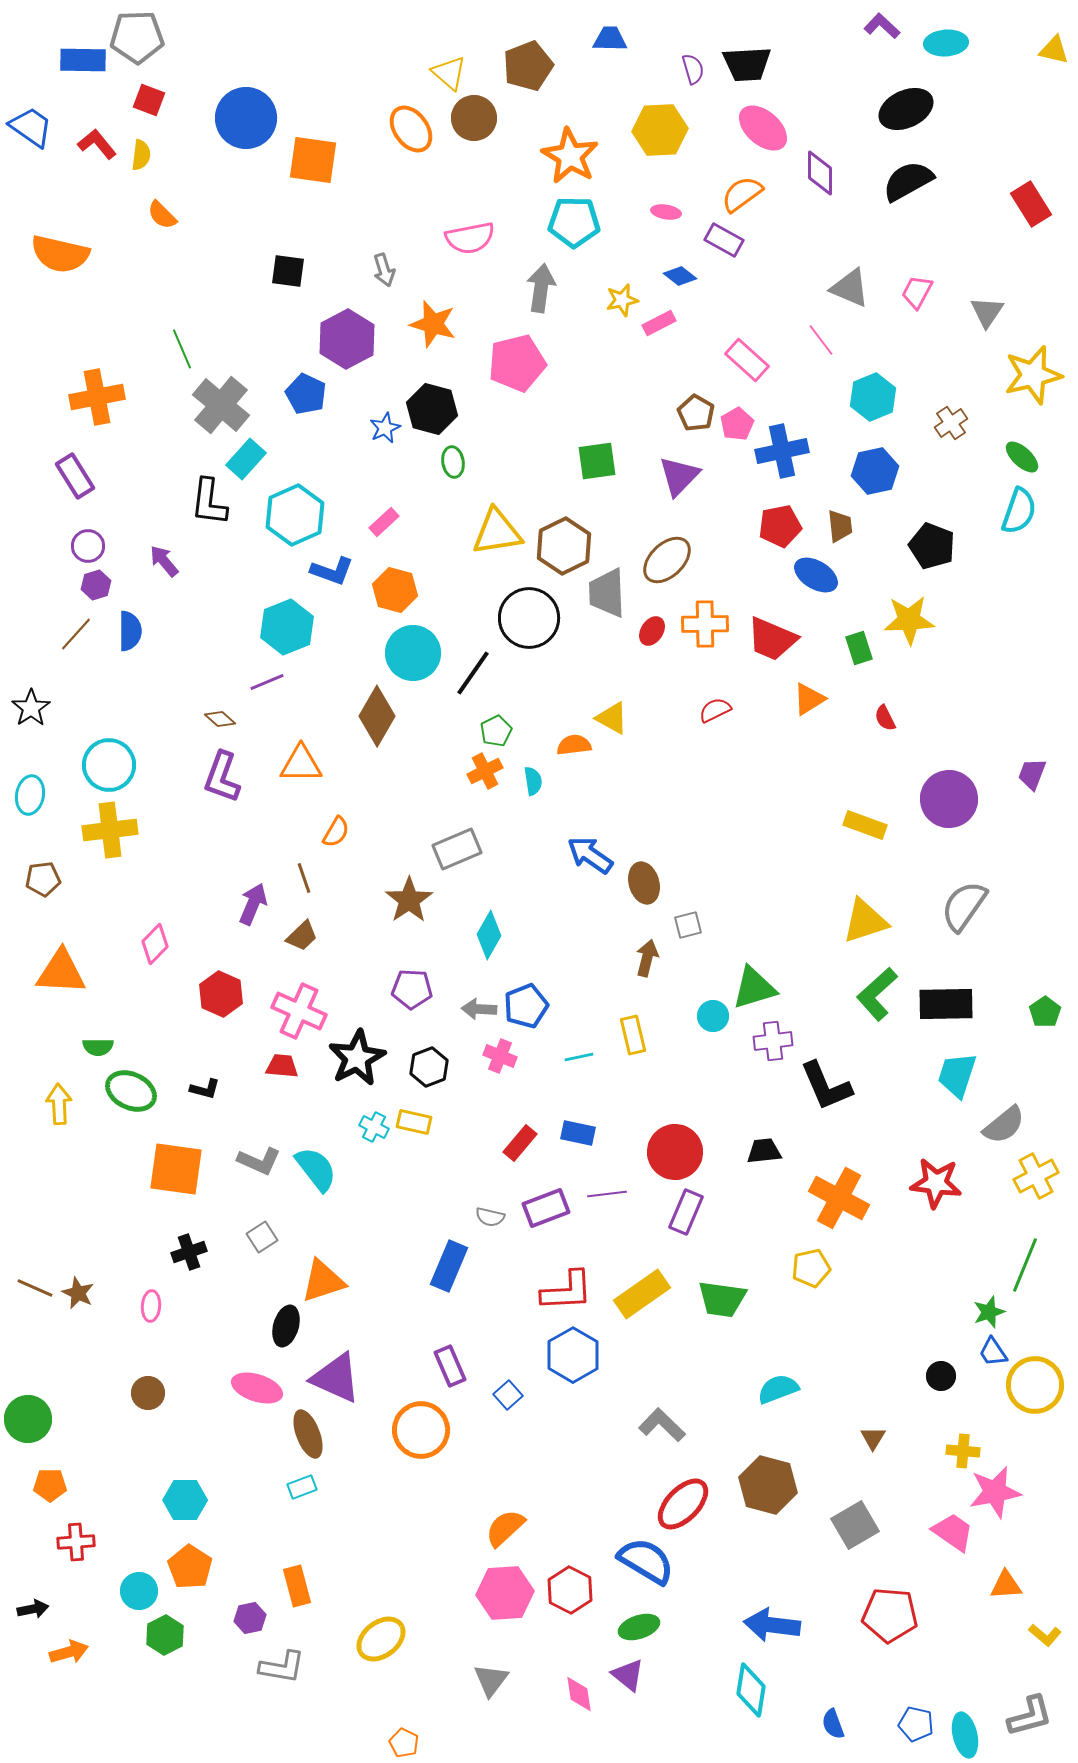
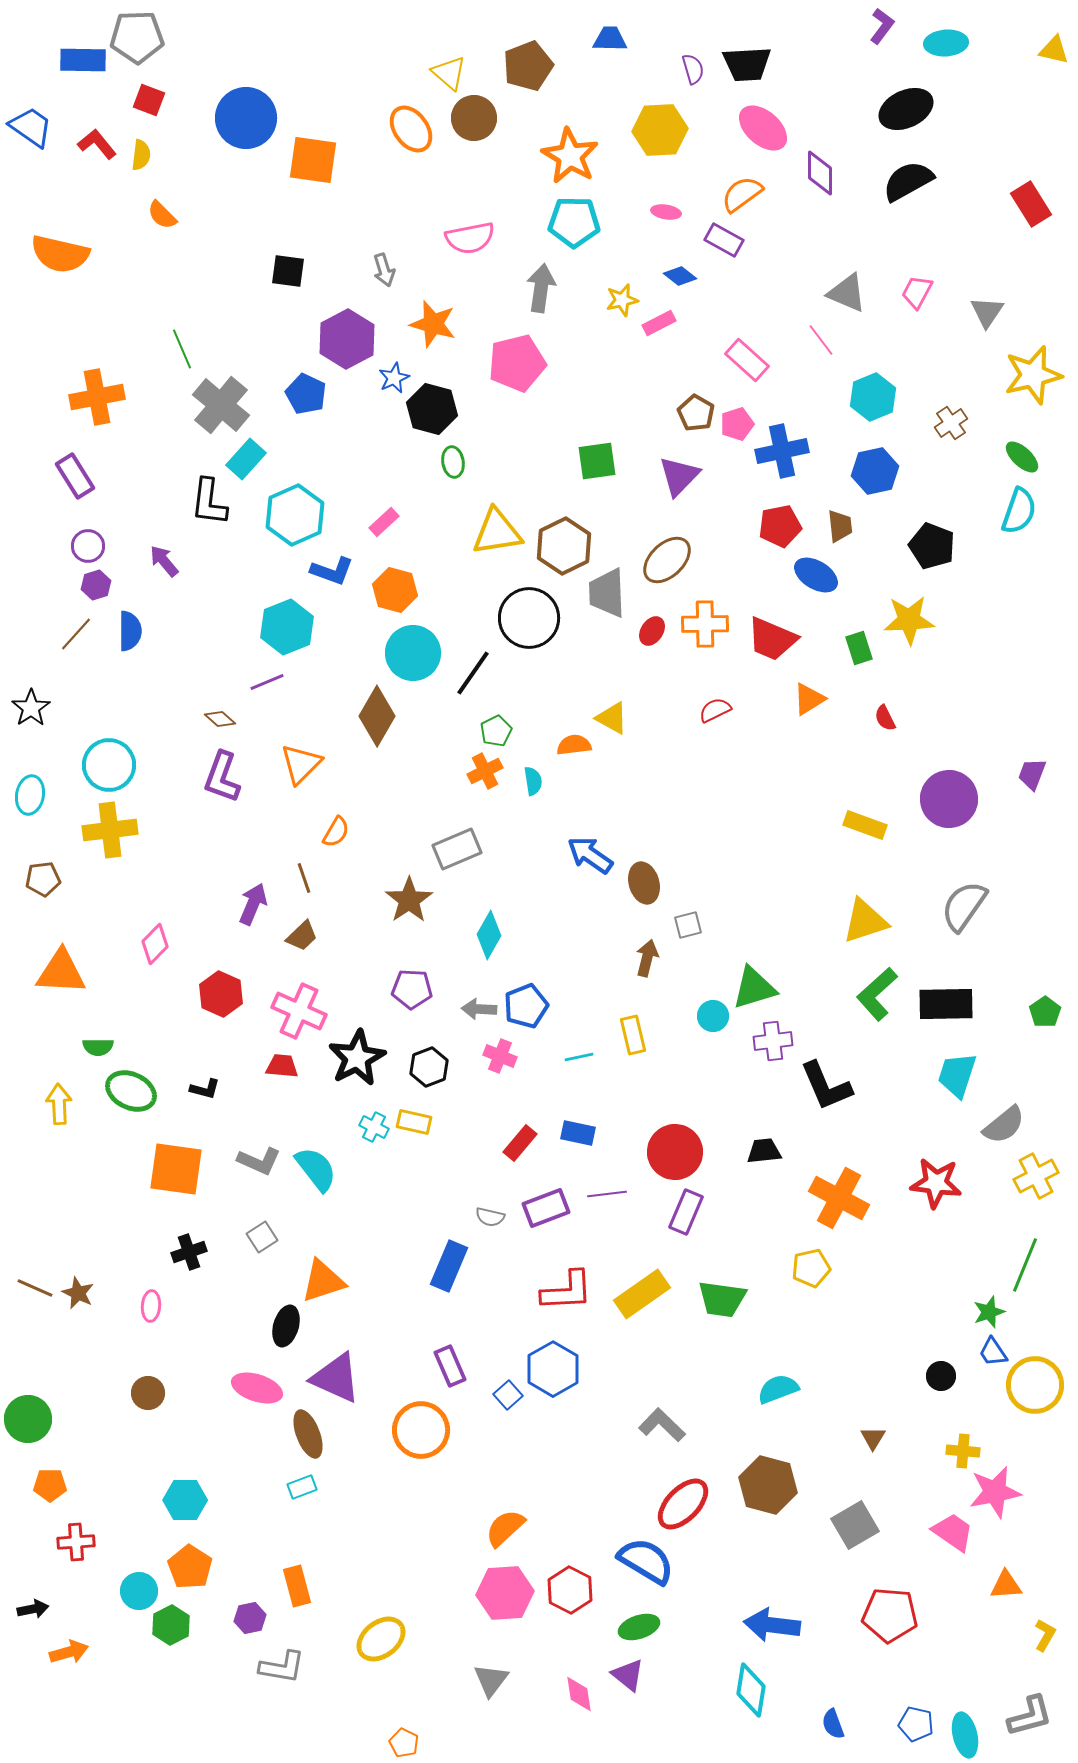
purple L-shape at (882, 26): rotated 84 degrees clockwise
gray triangle at (850, 288): moved 3 px left, 5 px down
pink pentagon at (737, 424): rotated 12 degrees clockwise
blue star at (385, 428): moved 9 px right, 50 px up
orange triangle at (301, 764): rotated 45 degrees counterclockwise
blue hexagon at (573, 1355): moved 20 px left, 14 px down
green hexagon at (165, 1635): moved 6 px right, 10 px up
yellow L-shape at (1045, 1635): rotated 100 degrees counterclockwise
